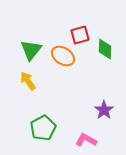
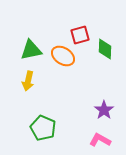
green triangle: rotated 40 degrees clockwise
yellow arrow: rotated 132 degrees counterclockwise
green pentagon: rotated 20 degrees counterclockwise
pink L-shape: moved 14 px right
